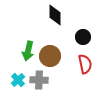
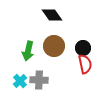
black diamond: moved 3 px left; rotated 35 degrees counterclockwise
black circle: moved 11 px down
brown circle: moved 4 px right, 10 px up
cyan cross: moved 2 px right, 1 px down
